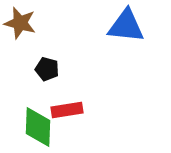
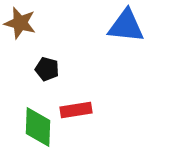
red rectangle: moved 9 px right
